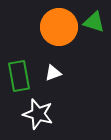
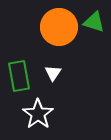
white triangle: rotated 36 degrees counterclockwise
white star: rotated 20 degrees clockwise
